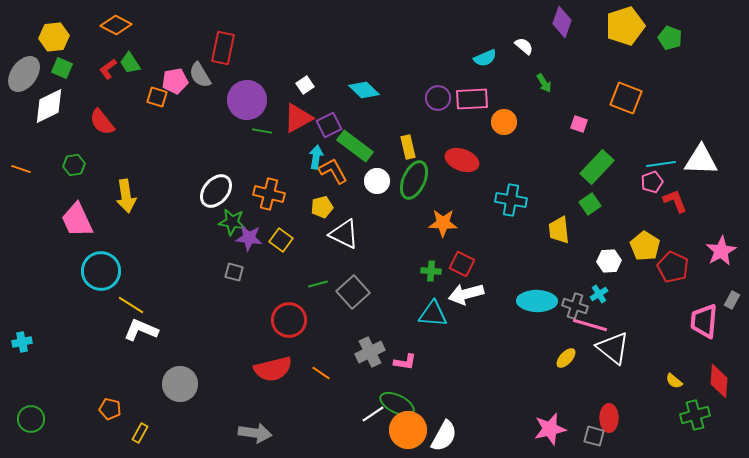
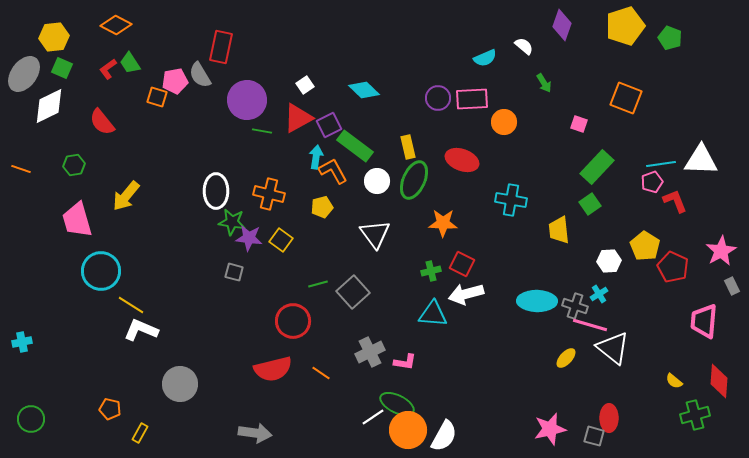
purple diamond at (562, 22): moved 3 px down
red rectangle at (223, 48): moved 2 px left, 1 px up
white ellipse at (216, 191): rotated 40 degrees counterclockwise
yellow arrow at (126, 196): rotated 48 degrees clockwise
pink trapezoid at (77, 220): rotated 9 degrees clockwise
white triangle at (344, 234): moved 31 px right; rotated 28 degrees clockwise
green cross at (431, 271): rotated 18 degrees counterclockwise
gray rectangle at (732, 300): moved 14 px up; rotated 54 degrees counterclockwise
red circle at (289, 320): moved 4 px right, 1 px down
white line at (373, 414): moved 3 px down
